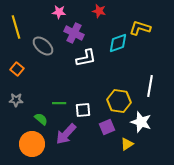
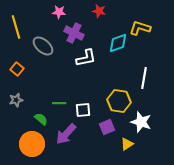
white line: moved 6 px left, 8 px up
gray star: rotated 16 degrees counterclockwise
